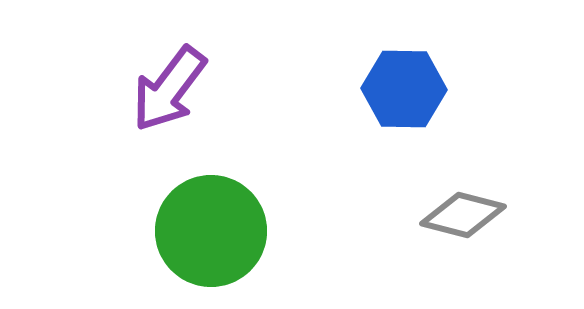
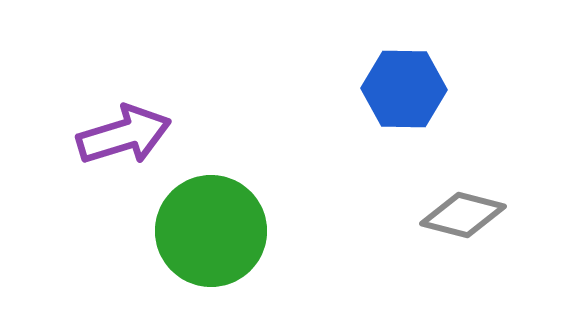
purple arrow: moved 45 px left, 46 px down; rotated 144 degrees counterclockwise
